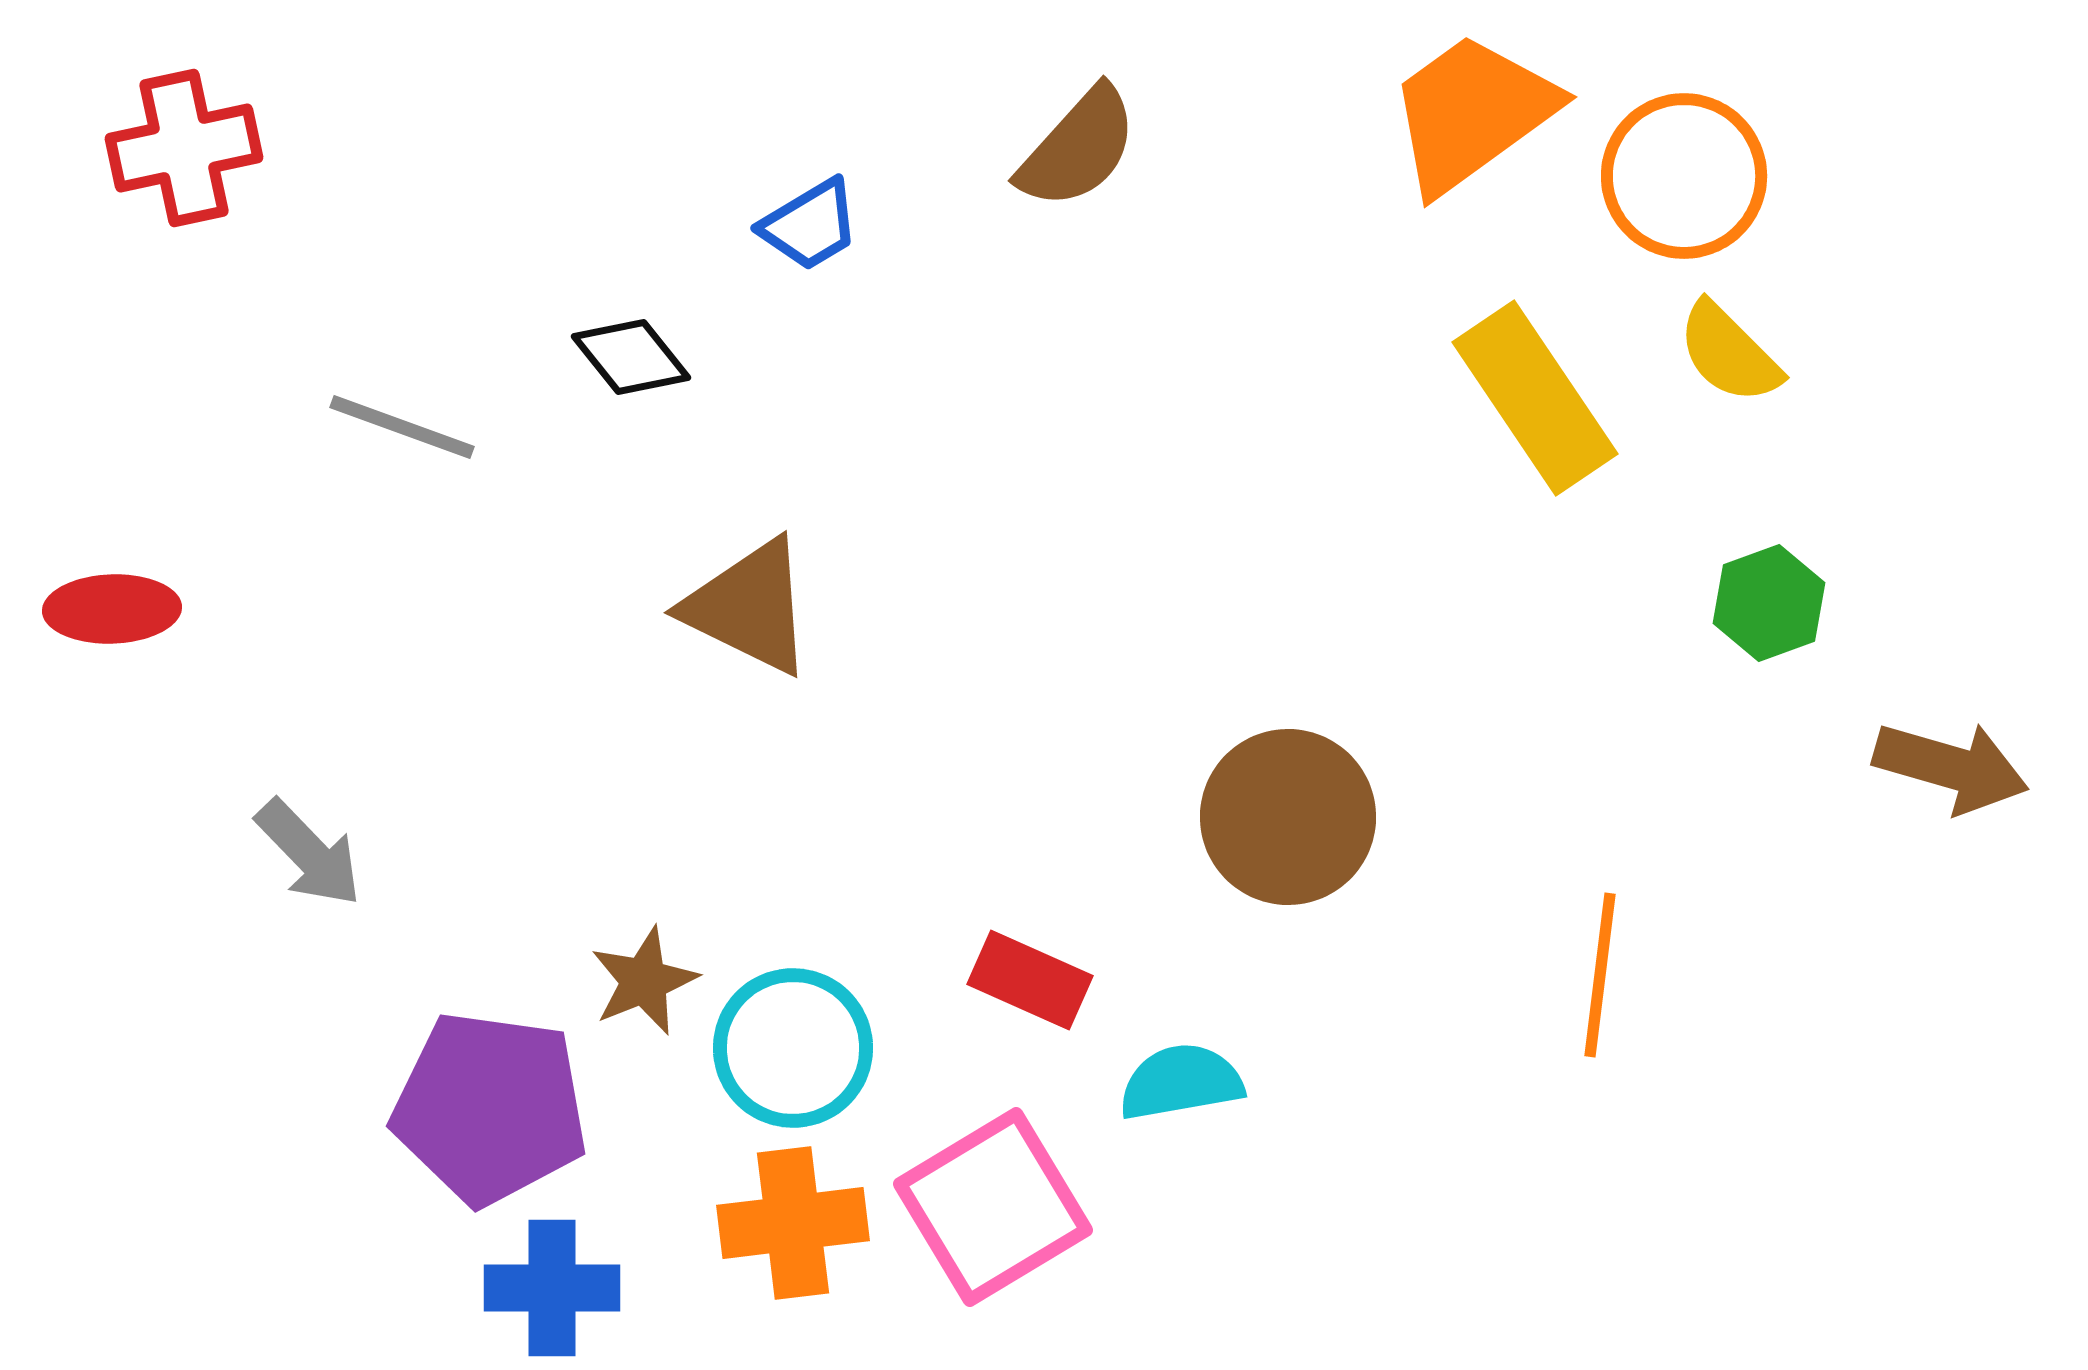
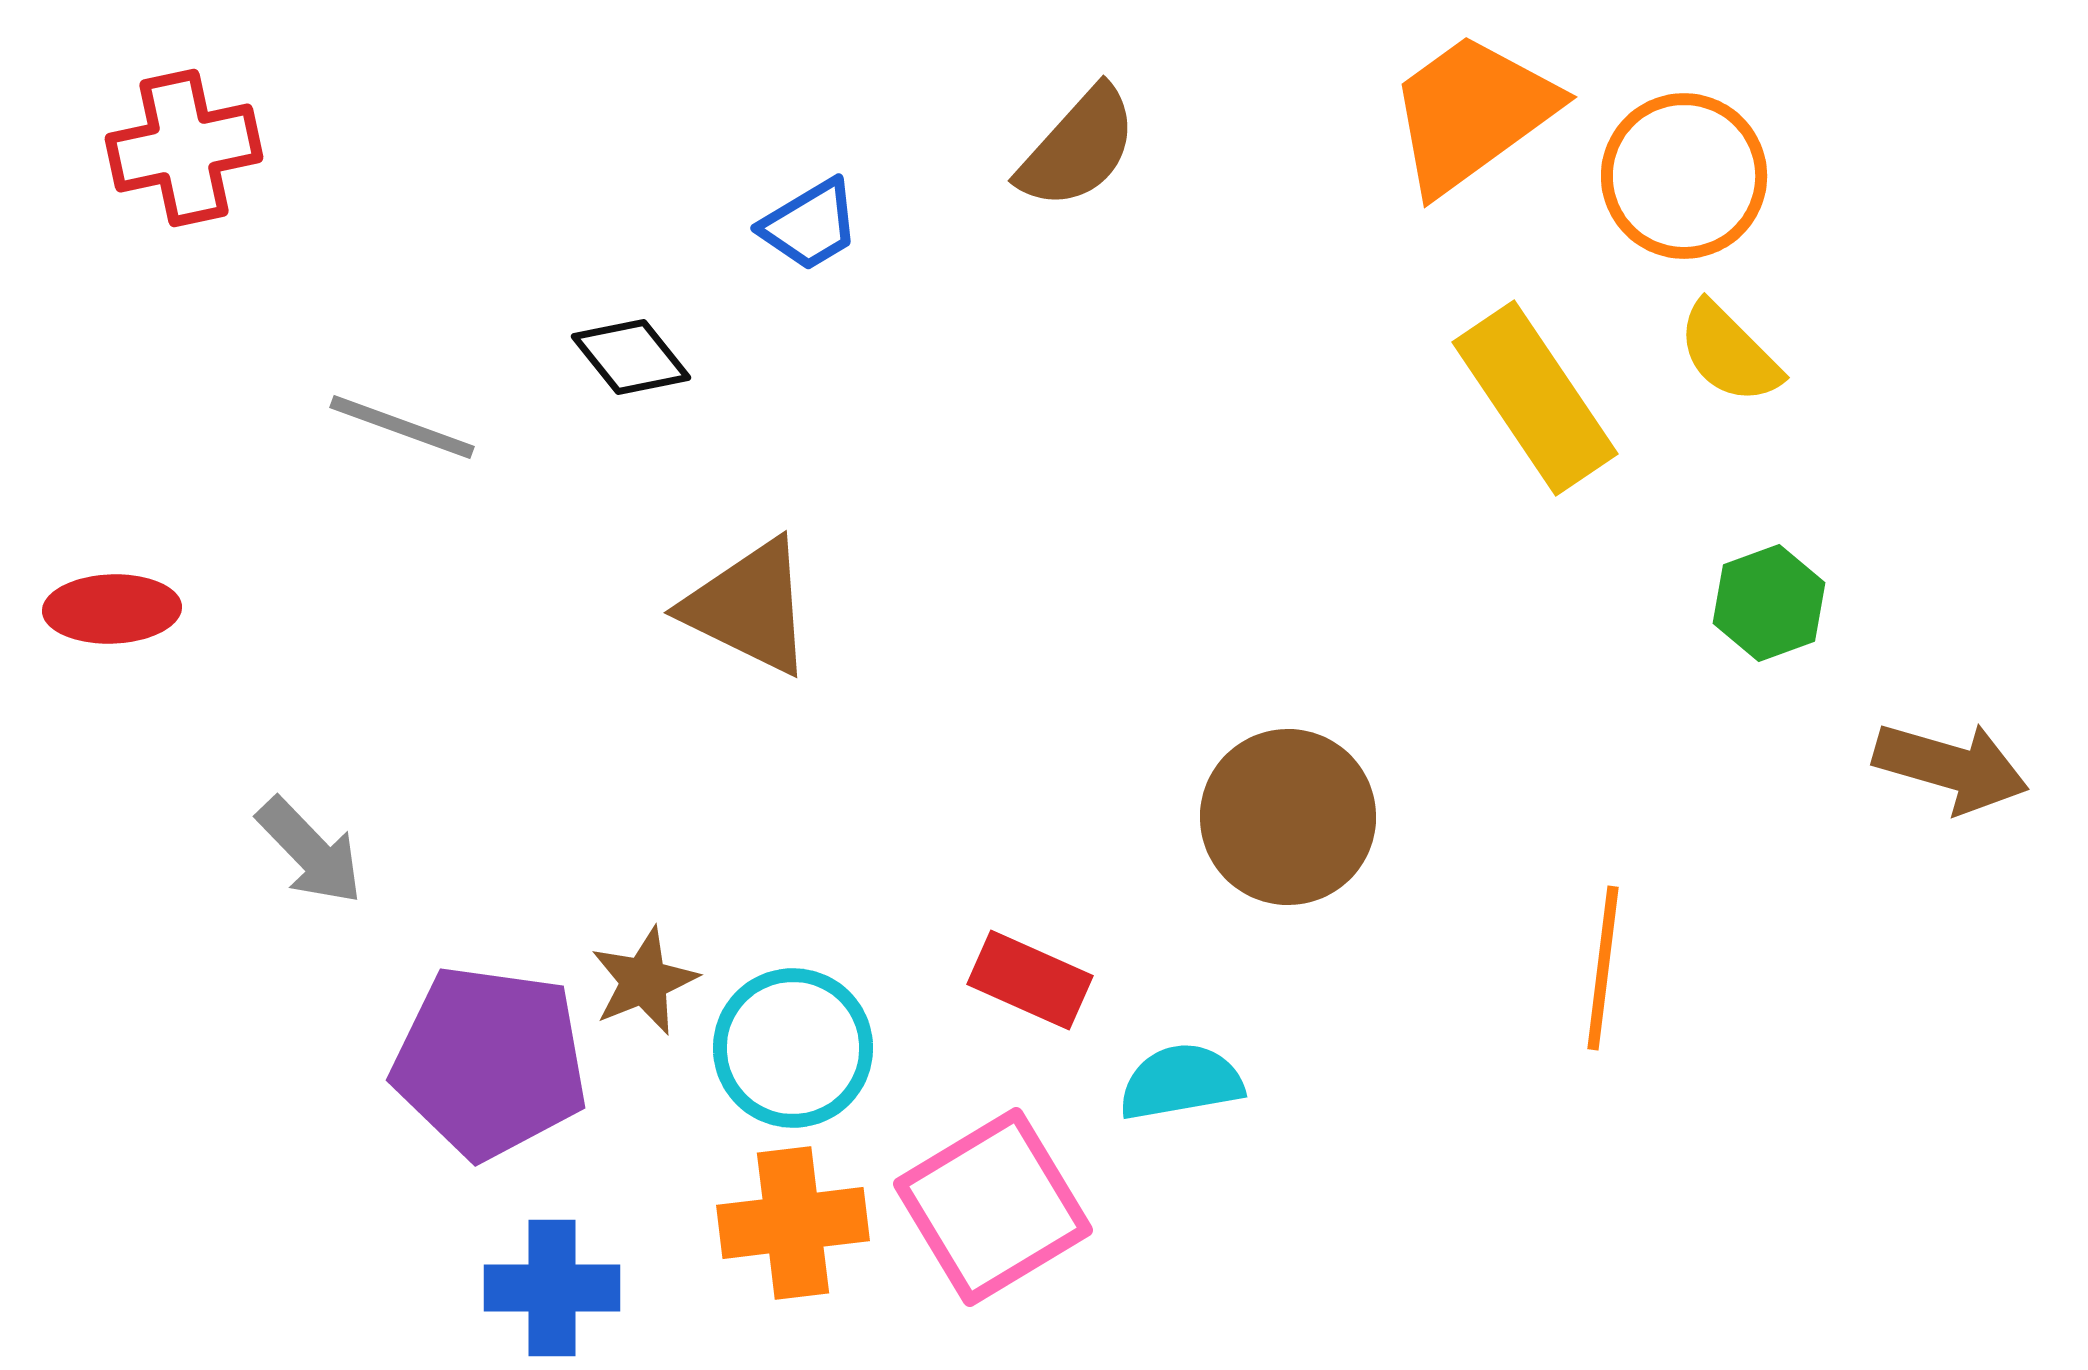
gray arrow: moved 1 px right, 2 px up
orange line: moved 3 px right, 7 px up
purple pentagon: moved 46 px up
